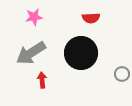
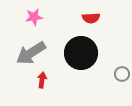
red arrow: rotated 14 degrees clockwise
